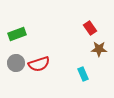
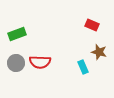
red rectangle: moved 2 px right, 3 px up; rotated 32 degrees counterclockwise
brown star: moved 3 px down; rotated 14 degrees clockwise
red semicircle: moved 1 px right, 2 px up; rotated 20 degrees clockwise
cyan rectangle: moved 7 px up
